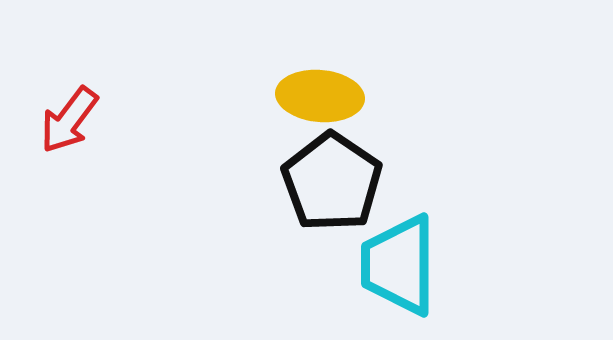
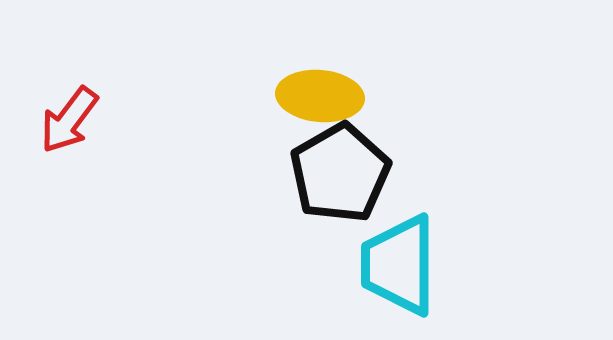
black pentagon: moved 8 px right, 9 px up; rotated 8 degrees clockwise
